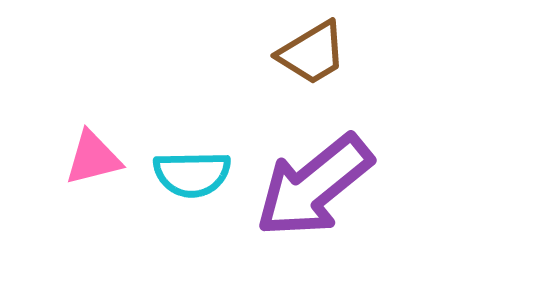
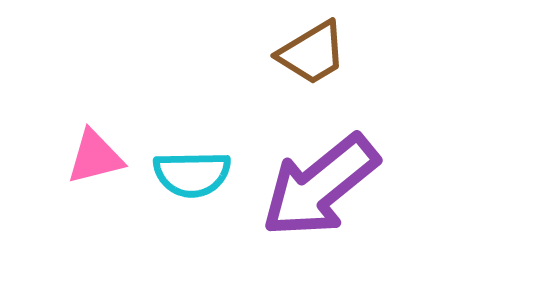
pink triangle: moved 2 px right, 1 px up
purple arrow: moved 6 px right
